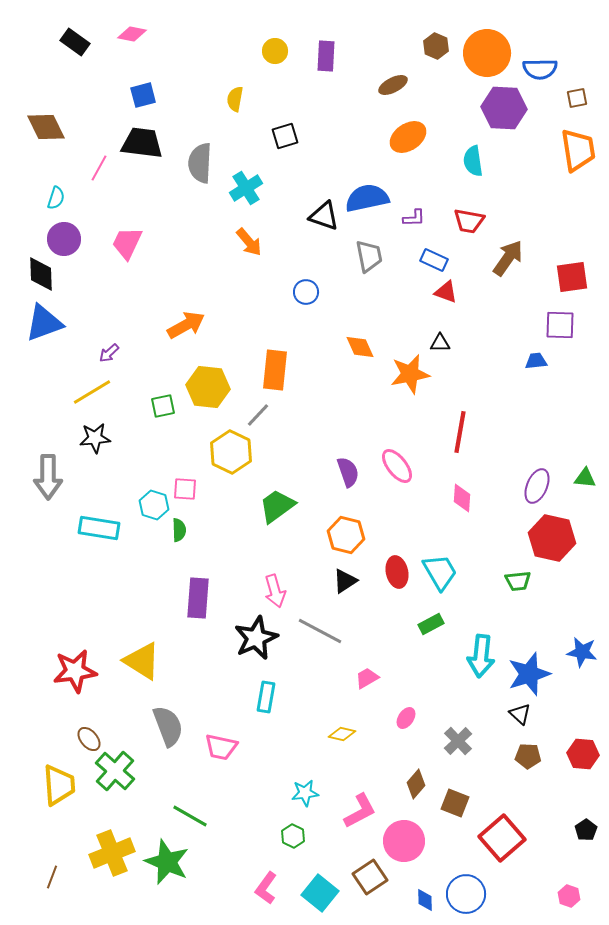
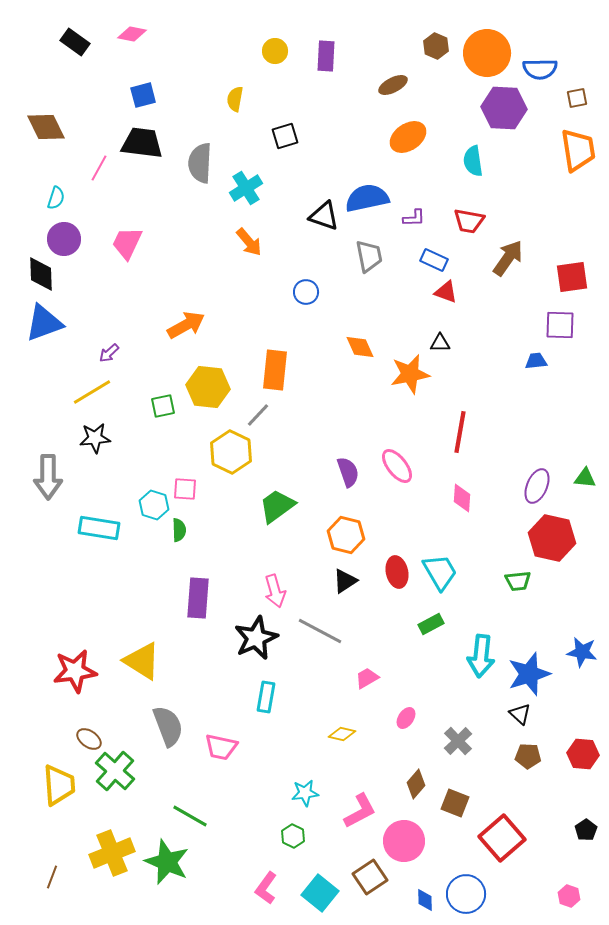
brown ellipse at (89, 739): rotated 15 degrees counterclockwise
